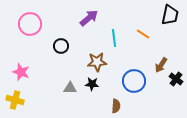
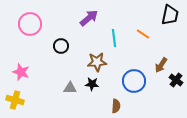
black cross: moved 1 px down
